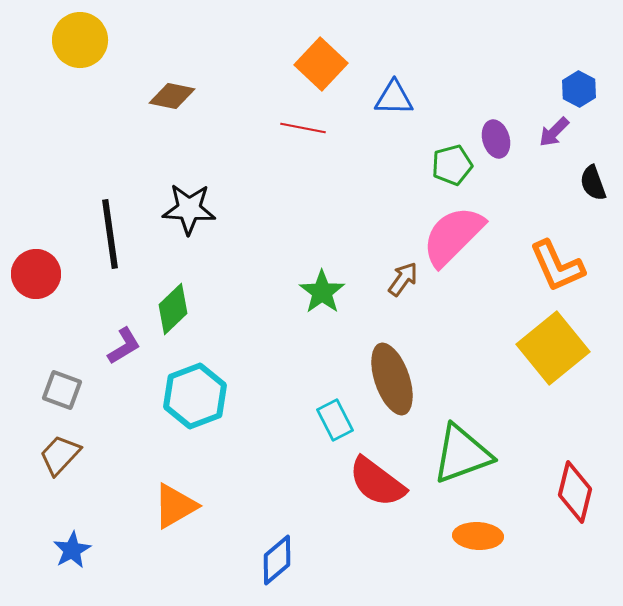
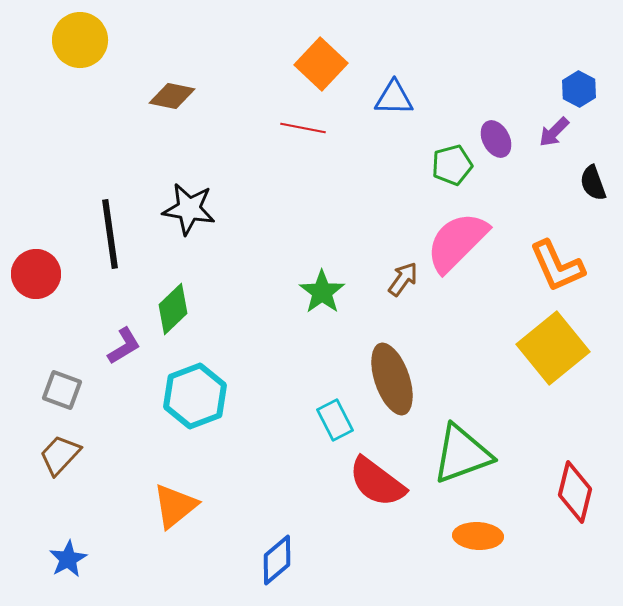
purple ellipse: rotated 12 degrees counterclockwise
black star: rotated 6 degrees clockwise
pink semicircle: moved 4 px right, 6 px down
orange triangle: rotated 9 degrees counterclockwise
blue star: moved 4 px left, 9 px down
